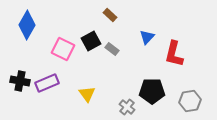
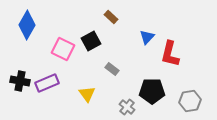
brown rectangle: moved 1 px right, 2 px down
gray rectangle: moved 20 px down
red L-shape: moved 4 px left
